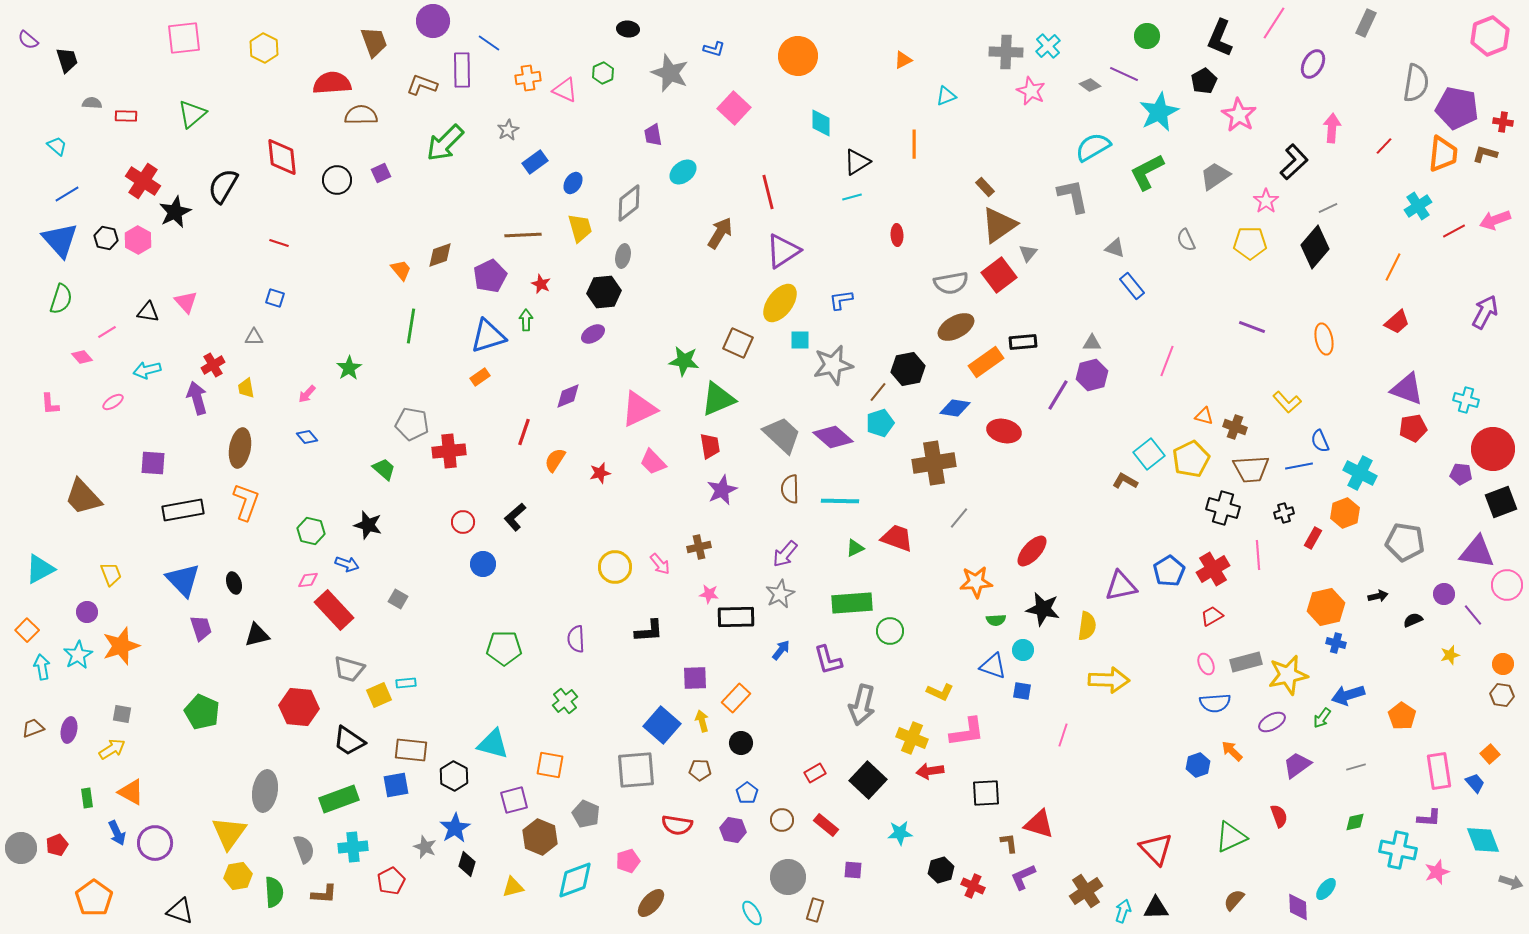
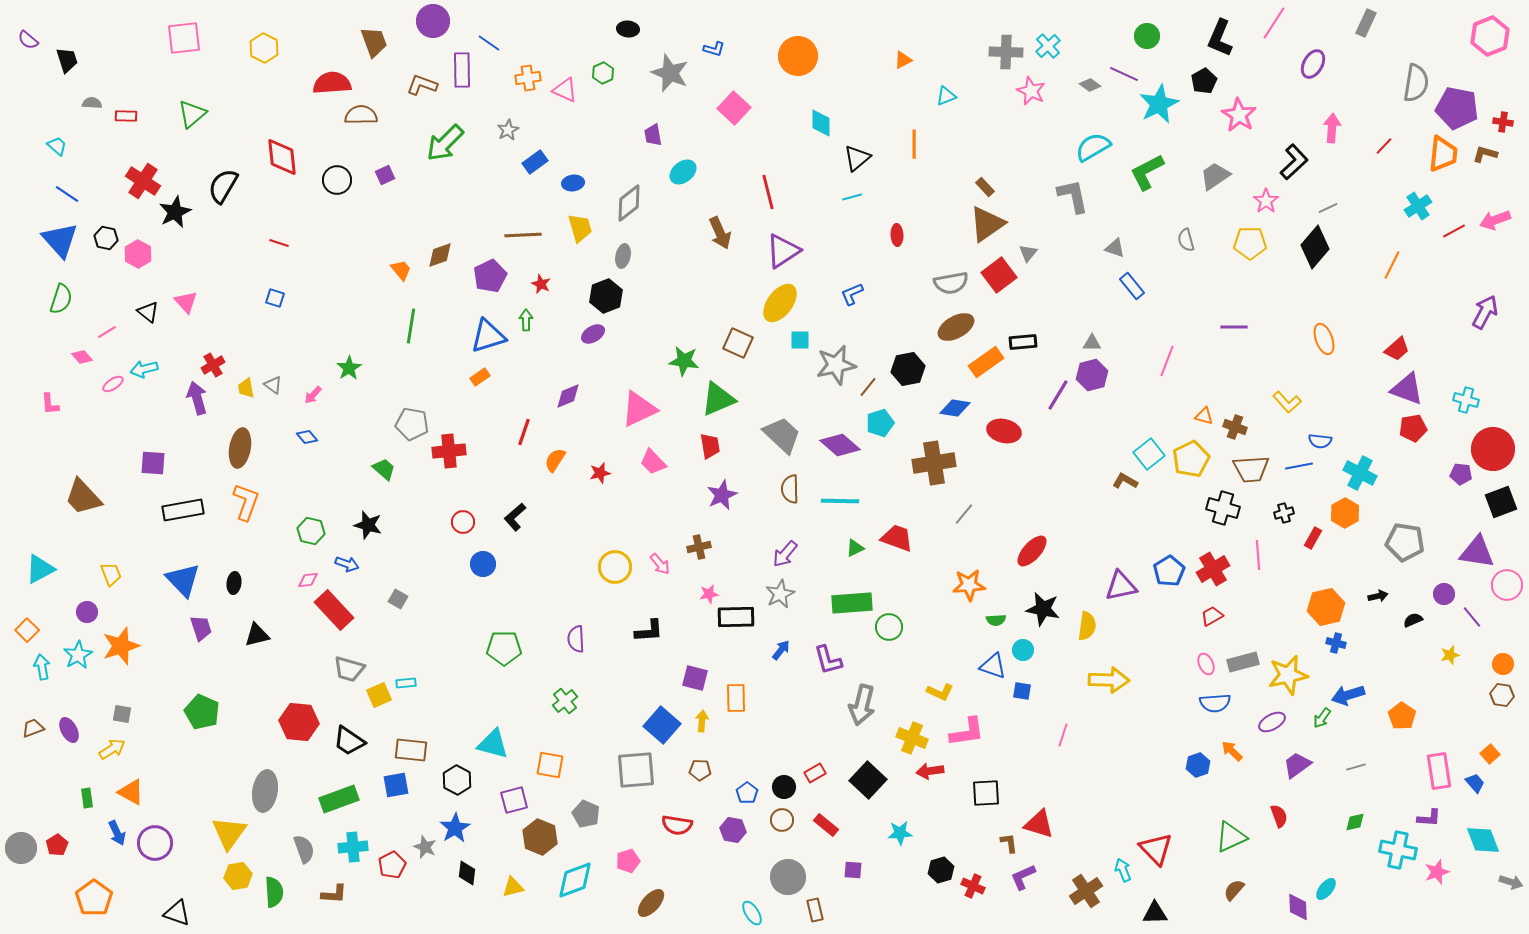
cyan star at (1159, 112): moved 8 px up
black triangle at (857, 162): moved 4 px up; rotated 8 degrees counterclockwise
purple square at (381, 173): moved 4 px right, 2 px down
blue ellipse at (573, 183): rotated 50 degrees clockwise
blue line at (67, 194): rotated 65 degrees clockwise
brown triangle at (999, 225): moved 12 px left, 1 px up
brown arrow at (720, 233): rotated 124 degrees clockwise
pink hexagon at (138, 240): moved 14 px down
gray semicircle at (1186, 240): rotated 10 degrees clockwise
orange line at (1393, 267): moved 1 px left, 2 px up
black hexagon at (604, 292): moved 2 px right, 4 px down; rotated 16 degrees counterclockwise
blue L-shape at (841, 300): moved 11 px right, 6 px up; rotated 15 degrees counterclockwise
black triangle at (148, 312): rotated 30 degrees clockwise
red trapezoid at (1397, 322): moved 27 px down
purple line at (1252, 327): moved 18 px left; rotated 20 degrees counterclockwise
gray triangle at (254, 337): moved 19 px right, 48 px down; rotated 36 degrees clockwise
orange ellipse at (1324, 339): rotated 8 degrees counterclockwise
gray star at (833, 365): moved 3 px right
cyan arrow at (147, 370): moved 3 px left, 1 px up
brown line at (878, 392): moved 10 px left, 5 px up
pink arrow at (307, 394): moved 6 px right, 1 px down
pink ellipse at (113, 402): moved 18 px up
purple diamond at (833, 437): moved 7 px right, 8 px down
blue semicircle at (1320, 441): rotated 60 degrees counterclockwise
purple star at (722, 490): moved 5 px down
orange hexagon at (1345, 513): rotated 8 degrees counterclockwise
gray line at (959, 518): moved 5 px right, 4 px up
orange star at (976, 582): moved 7 px left, 3 px down
black ellipse at (234, 583): rotated 25 degrees clockwise
pink star at (709, 594): rotated 18 degrees counterclockwise
purple line at (1473, 615): moved 1 px left, 2 px down
green circle at (890, 631): moved 1 px left, 4 px up
gray rectangle at (1246, 662): moved 3 px left
purple square at (695, 678): rotated 16 degrees clockwise
orange rectangle at (736, 698): rotated 44 degrees counterclockwise
red hexagon at (299, 707): moved 15 px down
yellow arrow at (702, 721): rotated 20 degrees clockwise
purple ellipse at (69, 730): rotated 40 degrees counterclockwise
black circle at (741, 743): moved 43 px right, 44 px down
black hexagon at (454, 776): moved 3 px right, 4 px down
red pentagon at (57, 845): rotated 10 degrees counterclockwise
black diamond at (467, 864): moved 9 px down; rotated 10 degrees counterclockwise
red pentagon at (391, 881): moved 1 px right, 16 px up
brown L-shape at (324, 894): moved 10 px right
brown semicircle at (1234, 900): moved 10 px up
black triangle at (1156, 908): moved 1 px left, 5 px down
brown rectangle at (815, 910): rotated 30 degrees counterclockwise
black triangle at (180, 911): moved 3 px left, 2 px down
cyan arrow at (1123, 911): moved 41 px up; rotated 40 degrees counterclockwise
